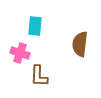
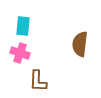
cyan rectangle: moved 12 px left
brown L-shape: moved 1 px left, 5 px down
